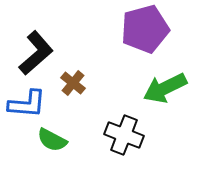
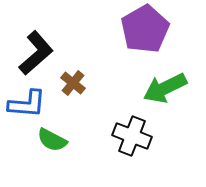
purple pentagon: rotated 15 degrees counterclockwise
black cross: moved 8 px right, 1 px down
